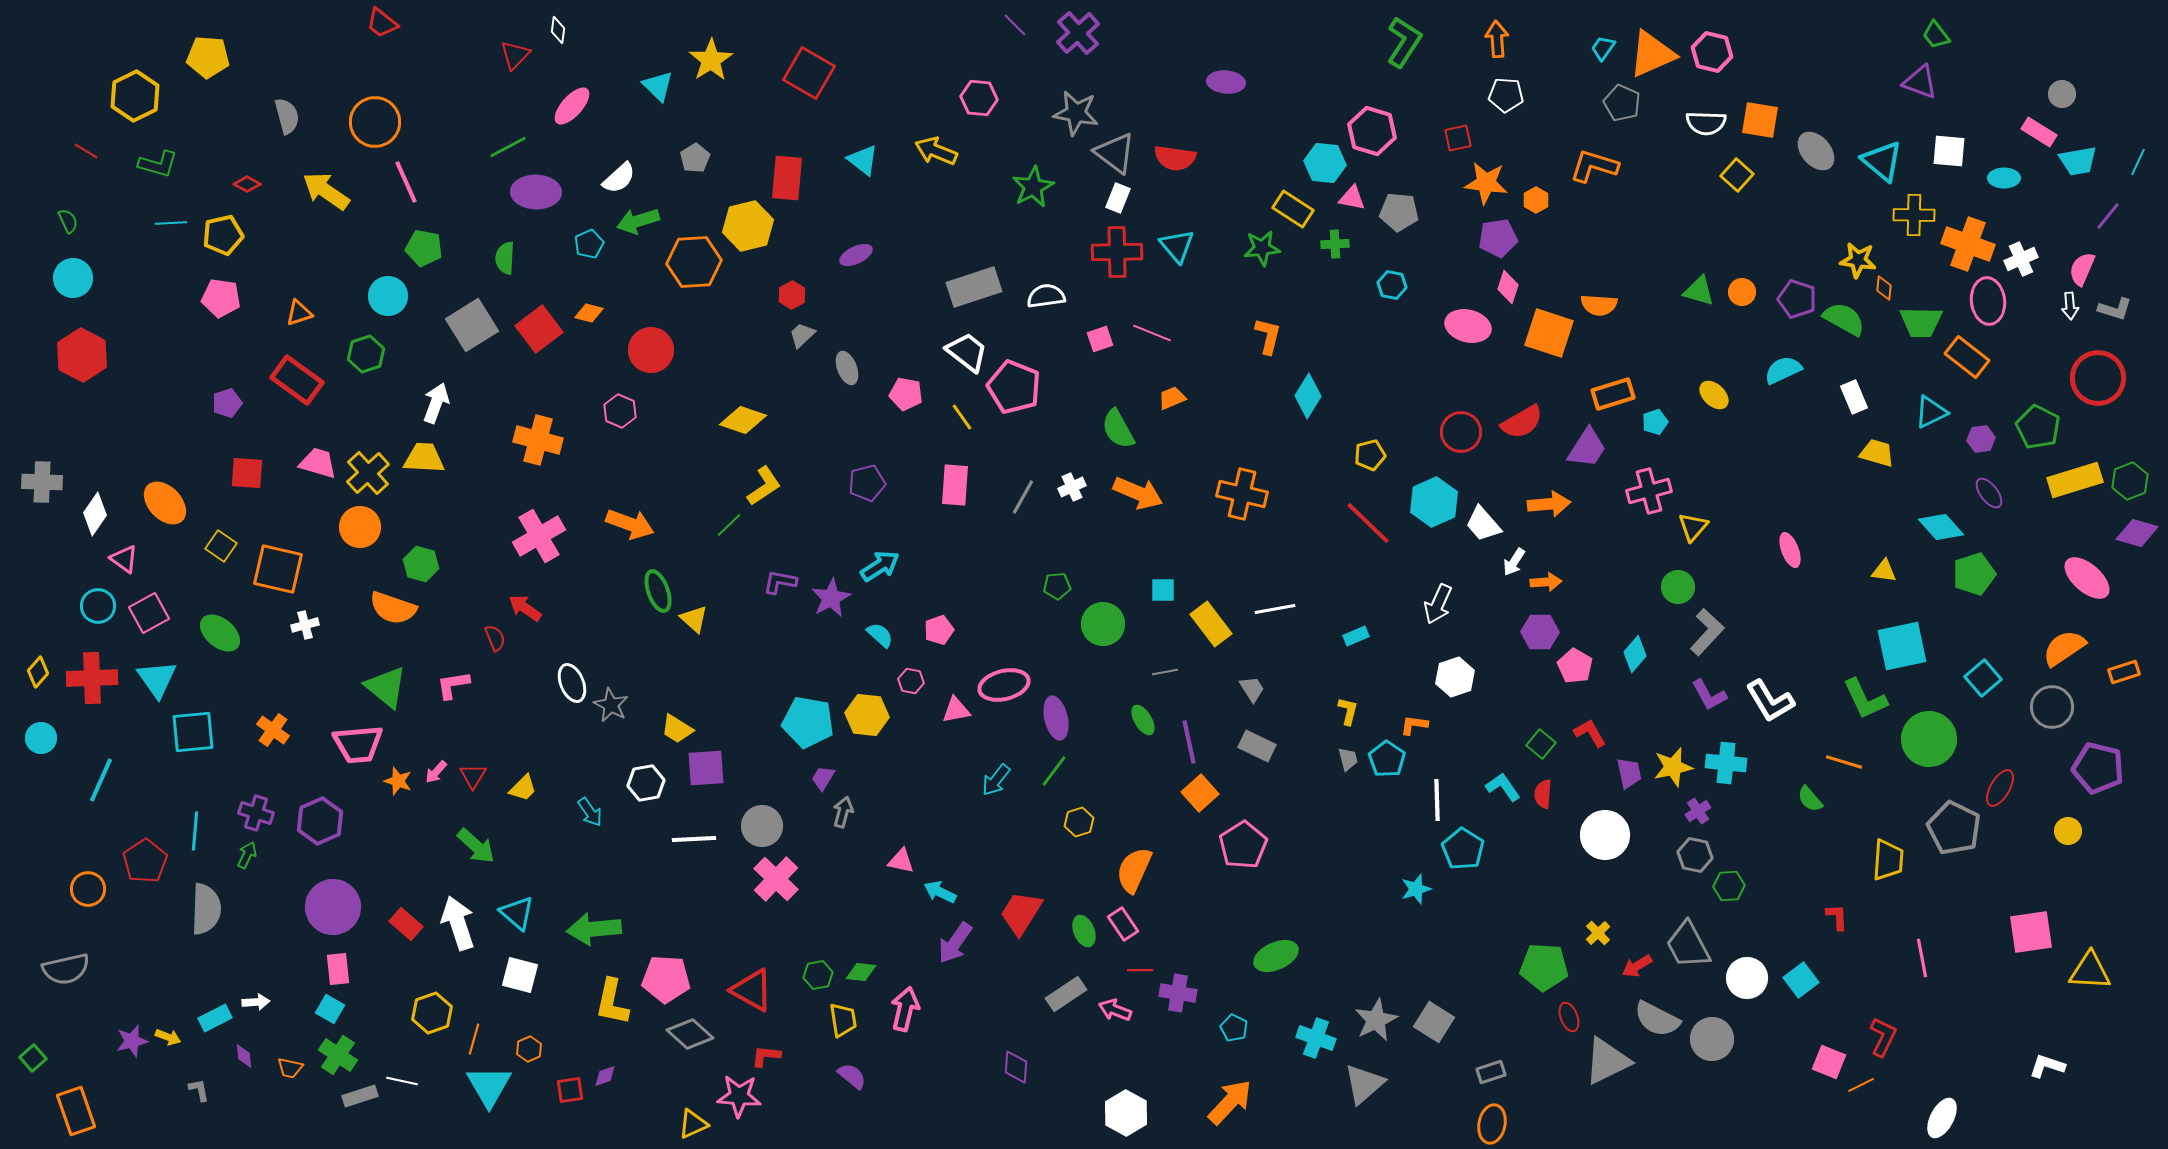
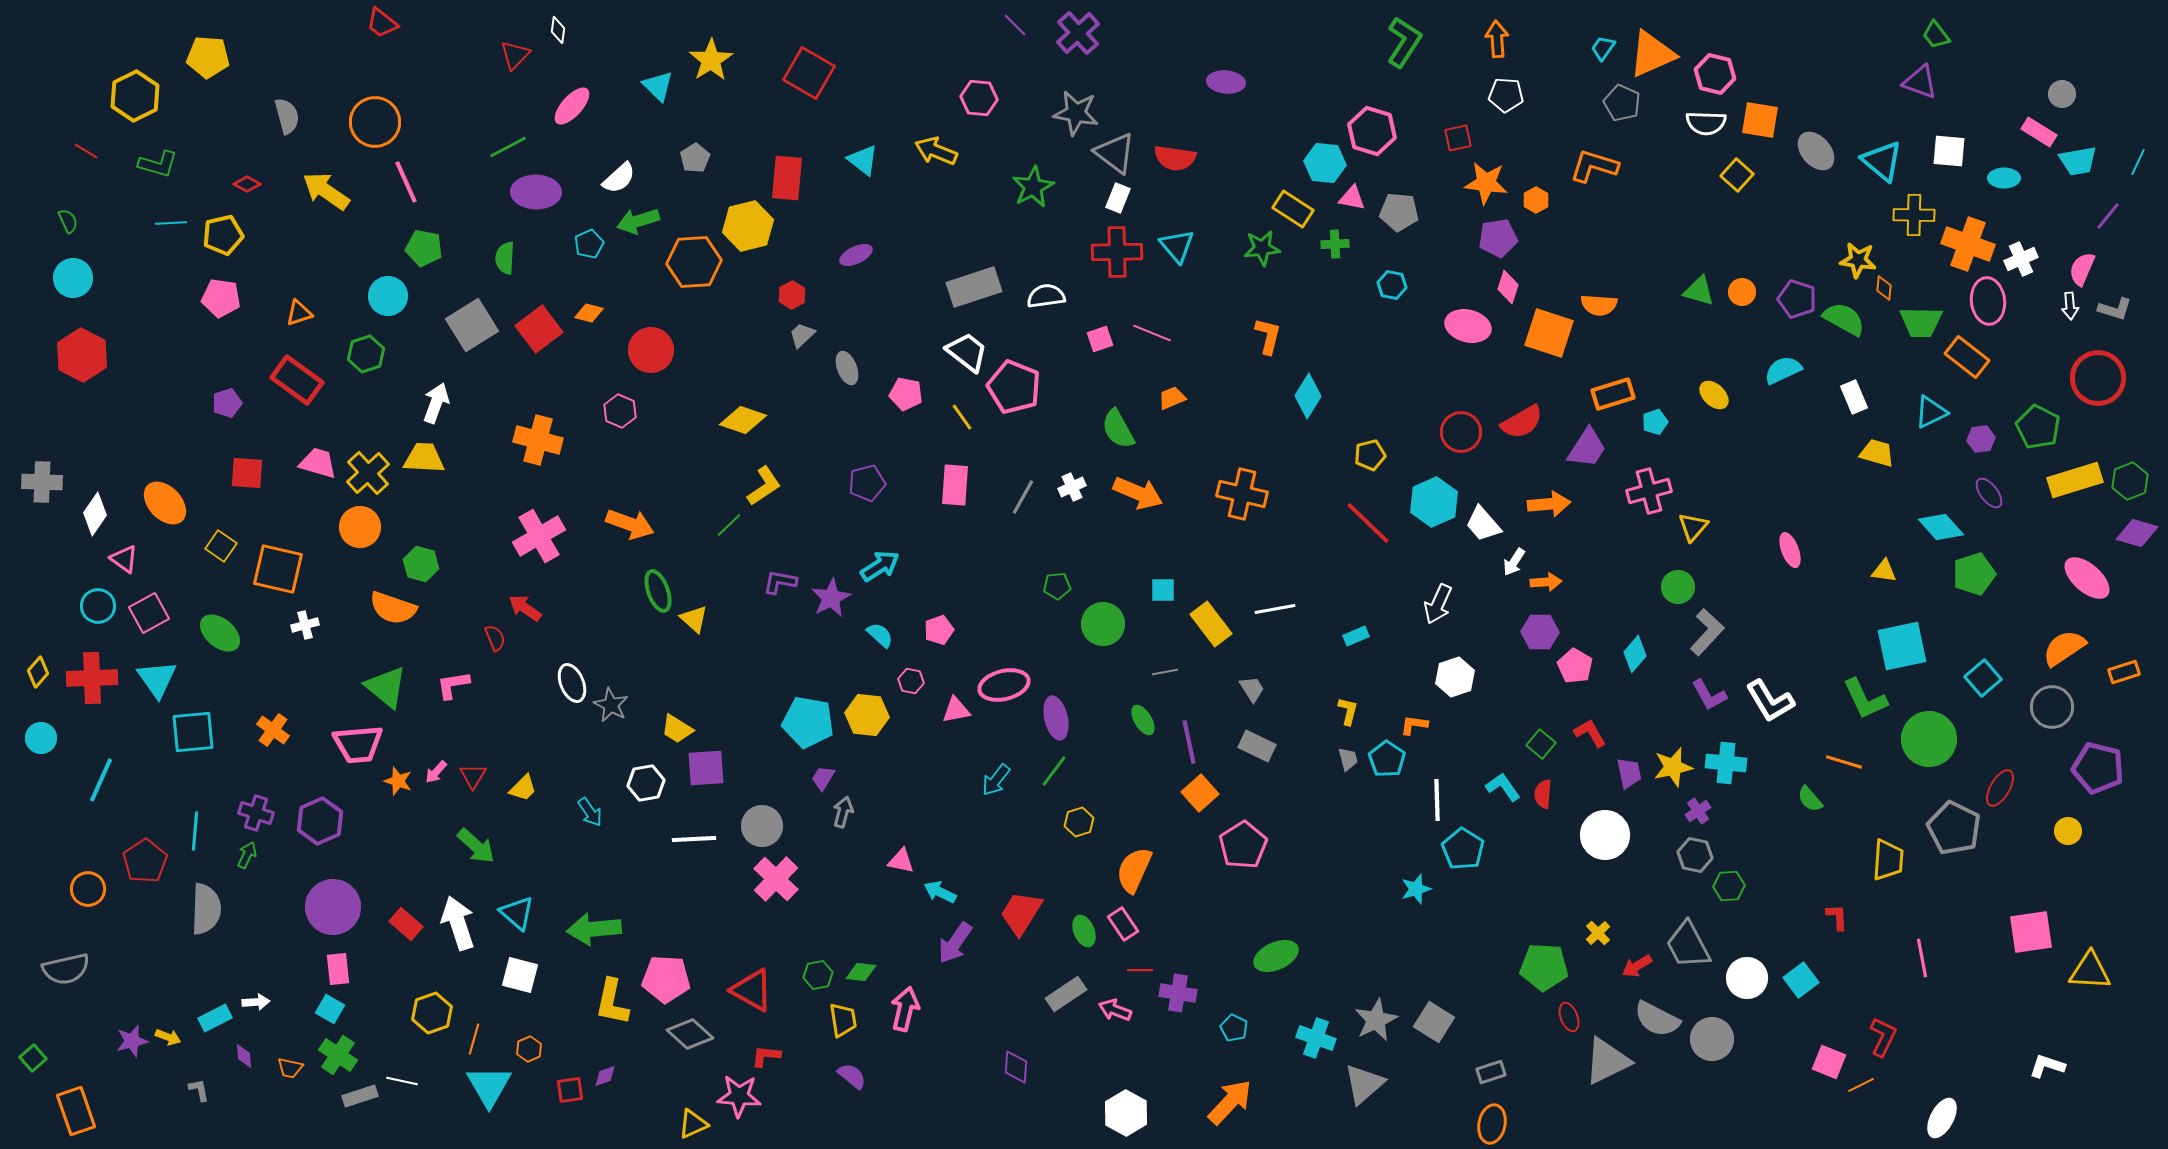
pink hexagon at (1712, 52): moved 3 px right, 22 px down
